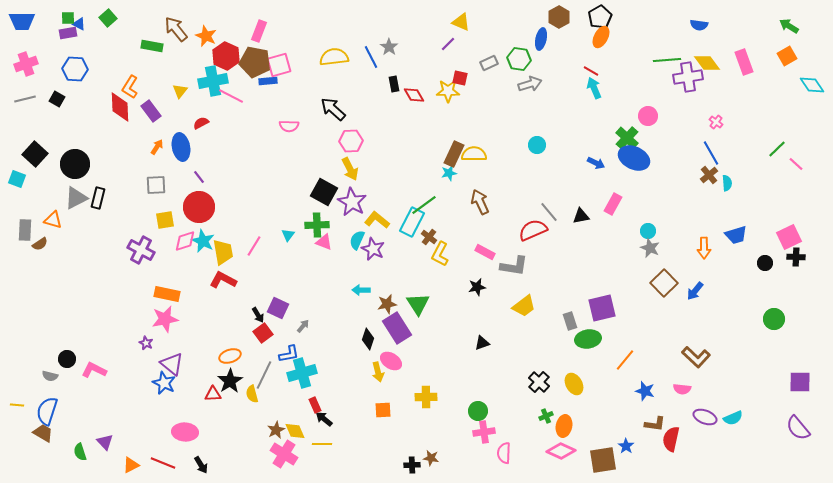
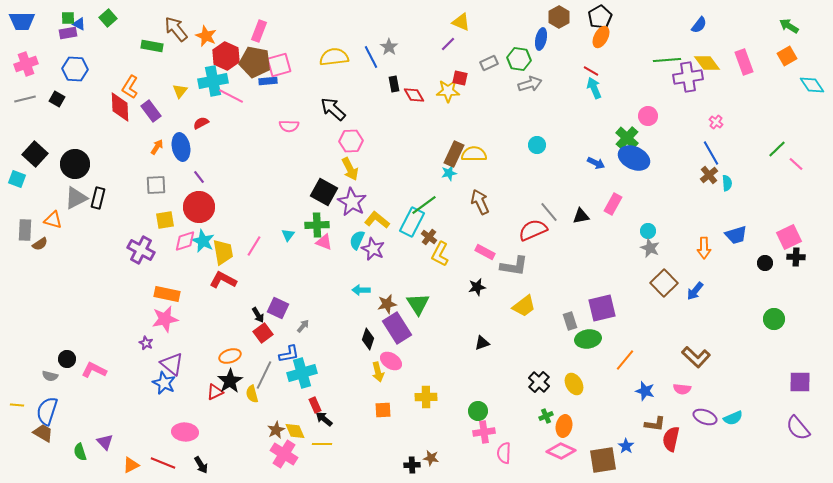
blue semicircle at (699, 25): rotated 60 degrees counterclockwise
red triangle at (213, 394): moved 2 px right, 2 px up; rotated 24 degrees counterclockwise
